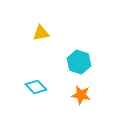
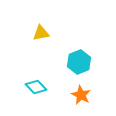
cyan hexagon: rotated 20 degrees clockwise
orange star: rotated 18 degrees clockwise
